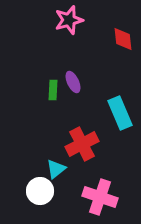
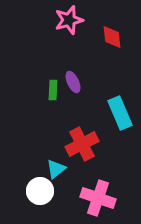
red diamond: moved 11 px left, 2 px up
pink cross: moved 2 px left, 1 px down
